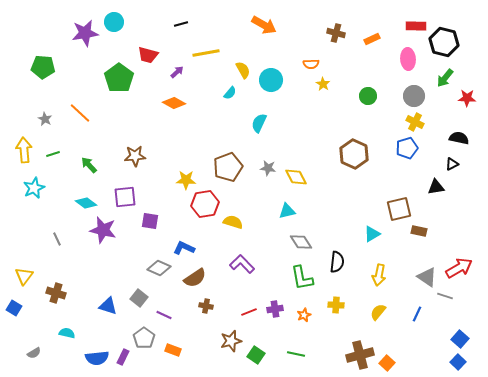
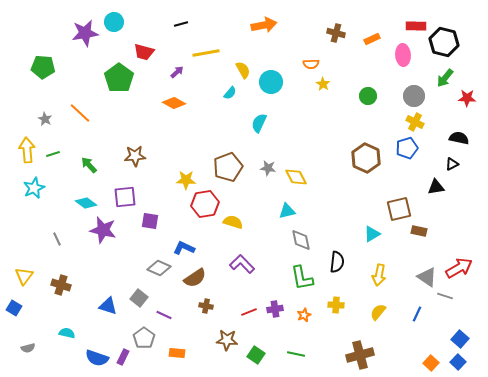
orange arrow at (264, 25): rotated 40 degrees counterclockwise
red trapezoid at (148, 55): moved 4 px left, 3 px up
pink ellipse at (408, 59): moved 5 px left, 4 px up
cyan circle at (271, 80): moved 2 px down
yellow arrow at (24, 150): moved 3 px right
brown hexagon at (354, 154): moved 12 px right, 4 px down
gray diamond at (301, 242): moved 2 px up; rotated 20 degrees clockwise
brown cross at (56, 293): moved 5 px right, 8 px up
brown star at (231, 341): moved 4 px left, 1 px up; rotated 20 degrees clockwise
orange rectangle at (173, 350): moved 4 px right, 3 px down; rotated 14 degrees counterclockwise
gray semicircle at (34, 353): moved 6 px left, 5 px up; rotated 16 degrees clockwise
blue semicircle at (97, 358): rotated 25 degrees clockwise
orange square at (387, 363): moved 44 px right
